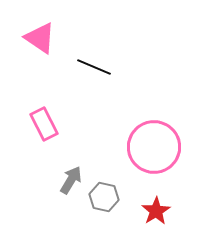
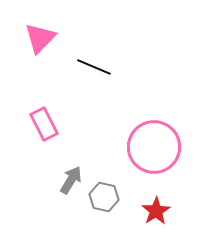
pink triangle: rotated 40 degrees clockwise
